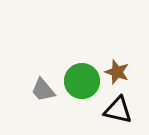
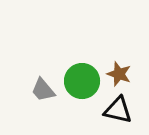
brown star: moved 2 px right, 2 px down
